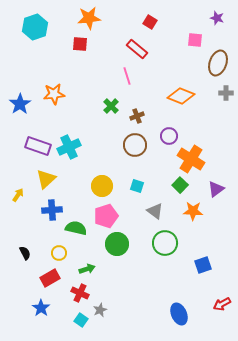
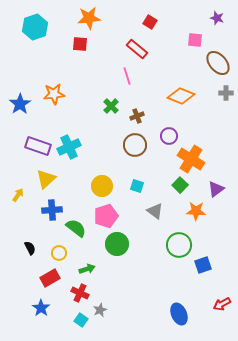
brown ellipse at (218, 63): rotated 60 degrees counterclockwise
orange star at (193, 211): moved 3 px right
green semicircle at (76, 228): rotated 25 degrees clockwise
green circle at (165, 243): moved 14 px right, 2 px down
black semicircle at (25, 253): moved 5 px right, 5 px up
